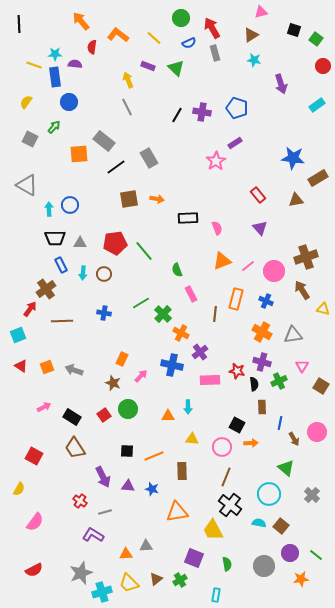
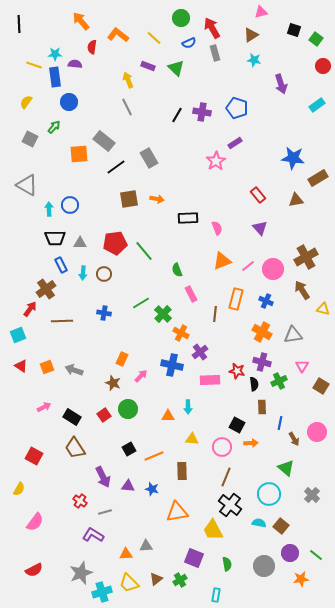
brown cross at (306, 257): rotated 10 degrees counterclockwise
pink circle at (274, 271): moved 1 px left, 2 px up
black square at (127, 451): moved 2 px right, 2 px up; rotated 32 degrees counterclockwise
